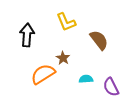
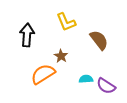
brown star: moved 2 px left, 2 px up
purple semicircle: moved 5 px left, 1 px up; rotated 30 degrees counterclockwise
